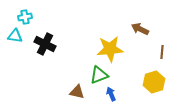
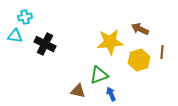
yellow star: moved 7 px up
yellow hexagon: moved 15 px left, 22 px up
brown triangle: moved 1 px right, 1 px up
